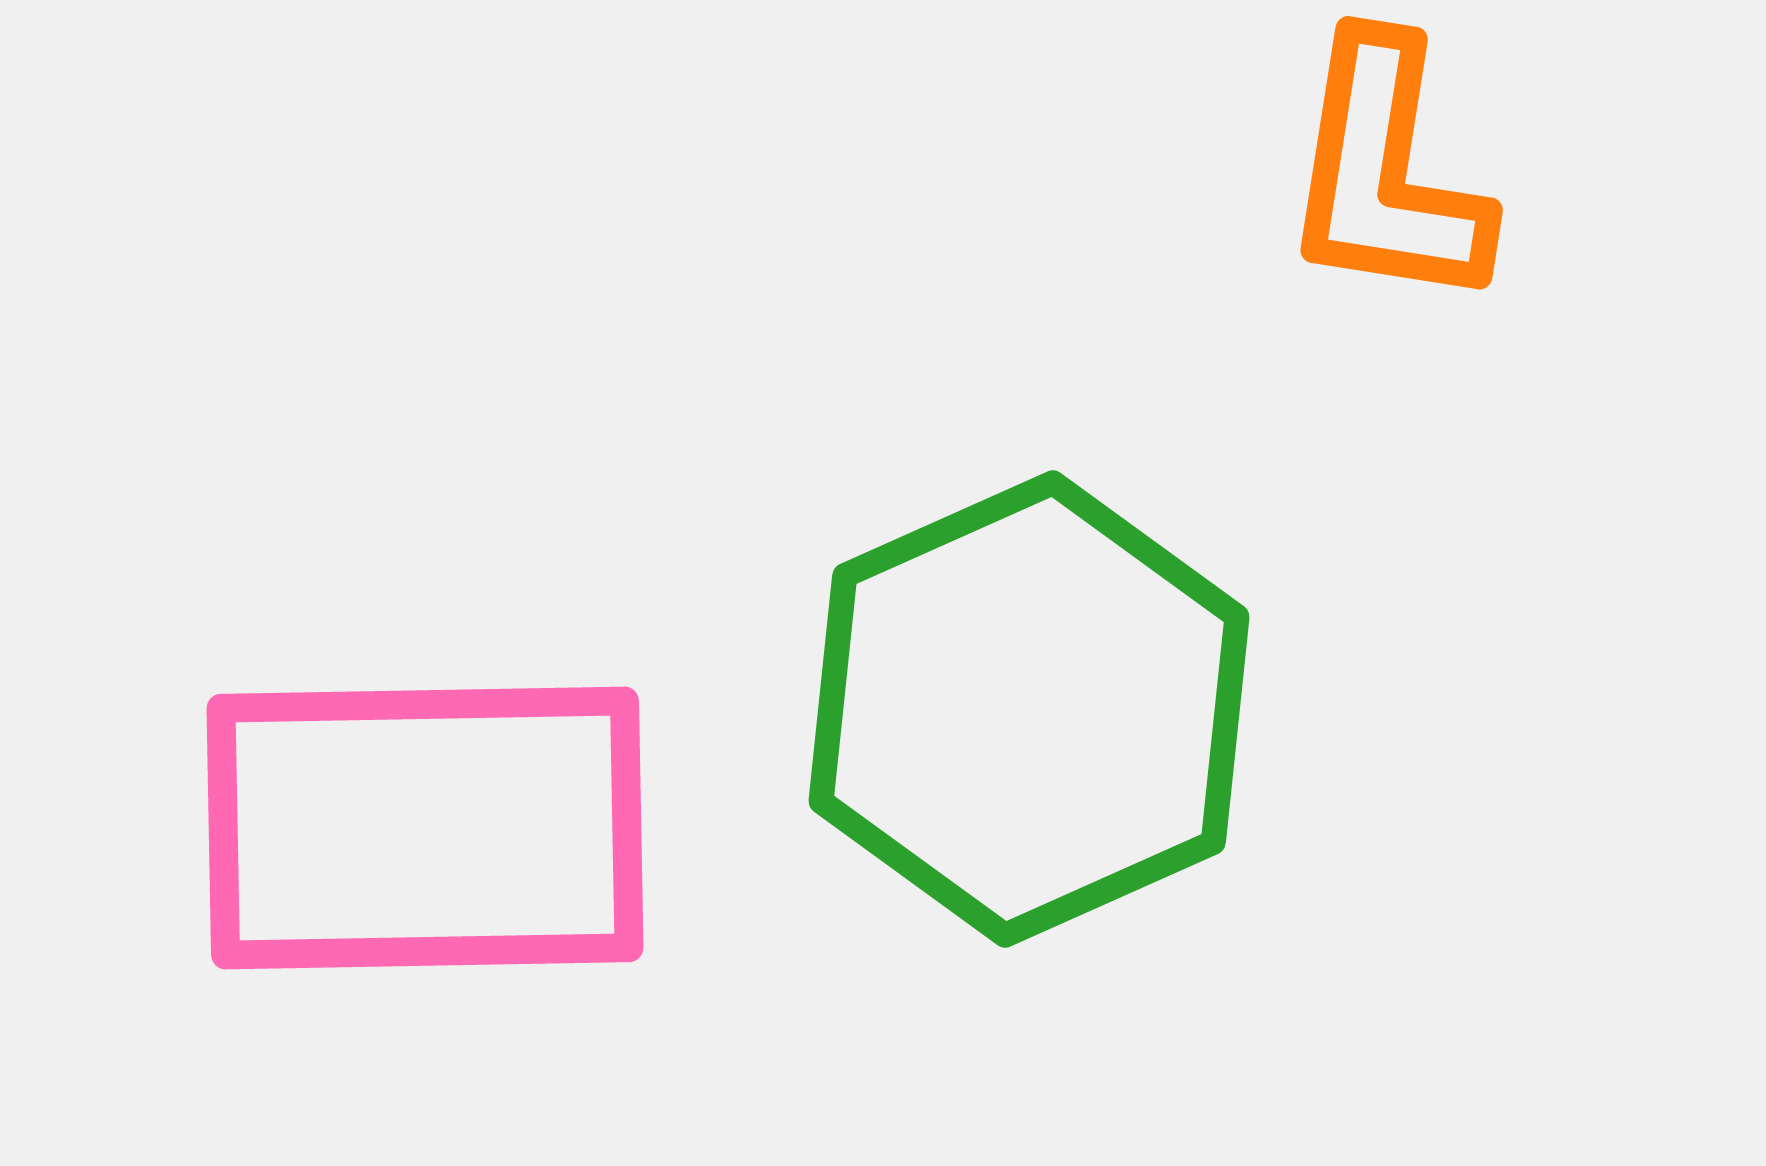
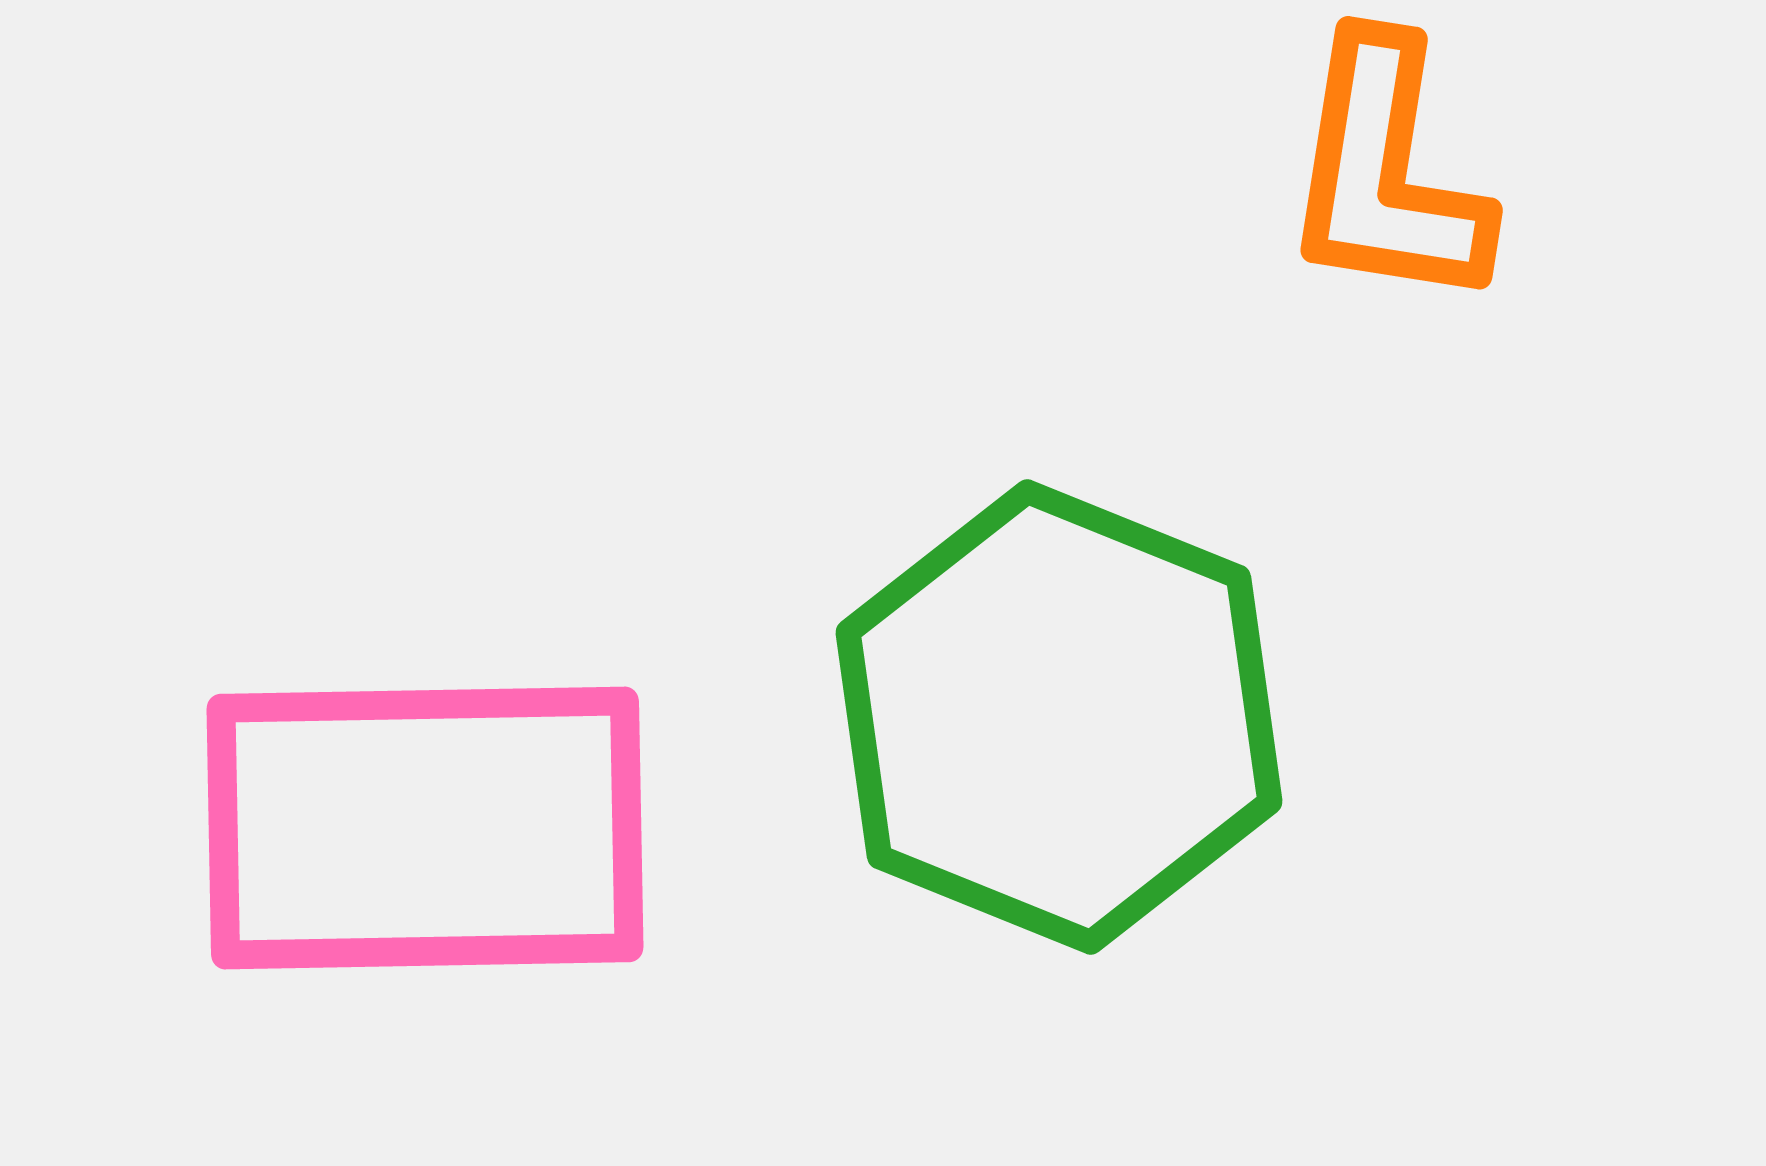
green hexagon: moved 30 px right, 8 px down; rotated 14 degrees counterclockwise
